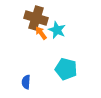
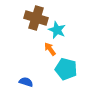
orange arrow: moved 9 px right, 16 px down
blue semicircle: rotated 104 degrees clockwise
